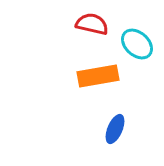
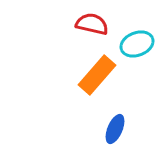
cyan ellipse: rotated 64 degrees counterclockwise
orange rectangle: moved 1 px left, 1 px up; rotated 39 degrees counterclockwise
